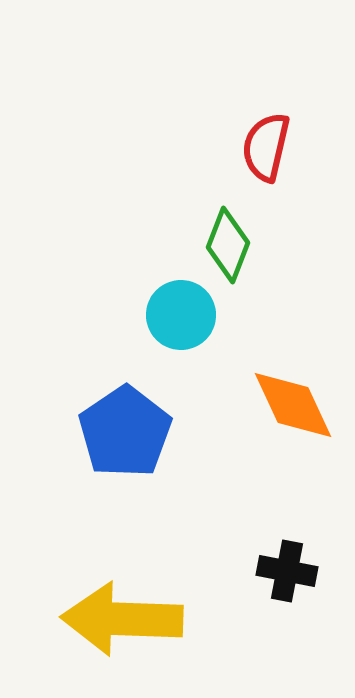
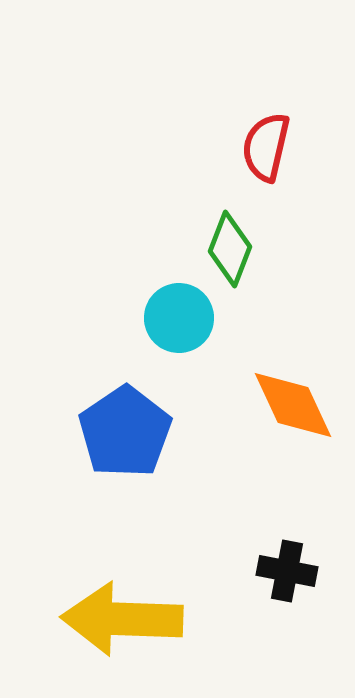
green diamond: moved 2 px right, 4 px down
cyan circle: moved 2 px left, 3 px down
